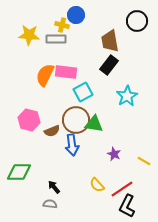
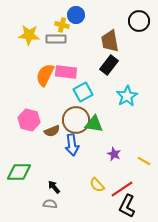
black circle: moved 2 px right
